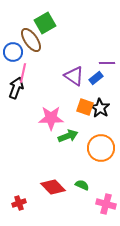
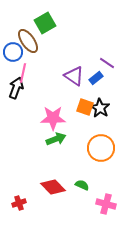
brown ellipse: moved 3 px left, 1 px down
purple line: rotated 35 degrees clockwise
pink star: moved 2 px right
green arrow: moved 12 px left, 3 px down
